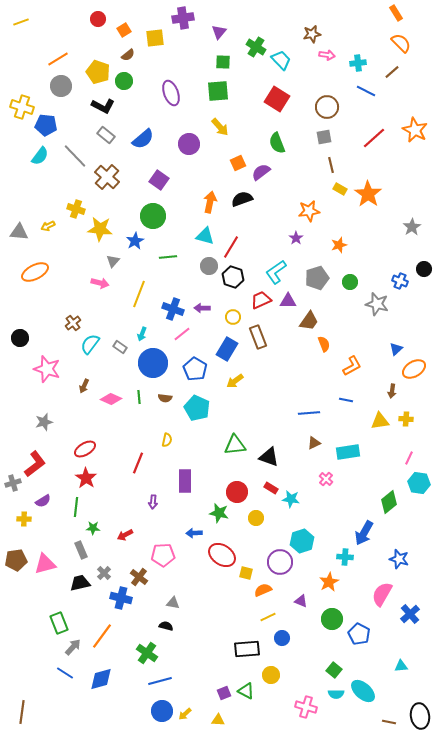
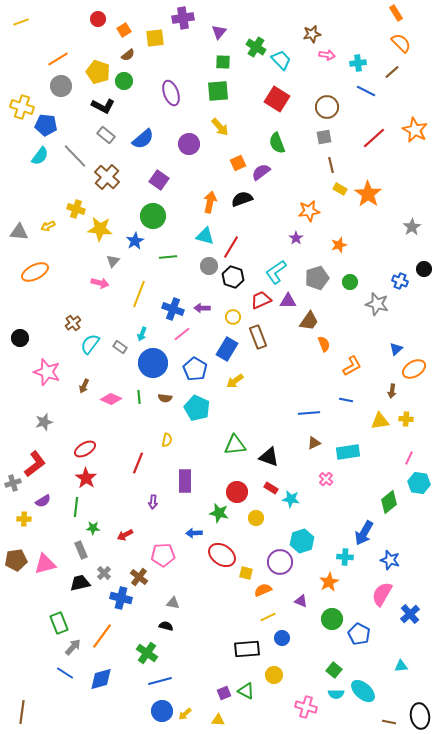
pink star at (47, 369): moved 3 px down
blue star at (399, 559): moved 9 px left, 1 px down
yellow circle at (271, 675): moved 3 px right
